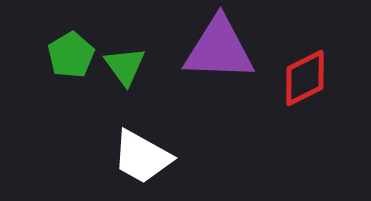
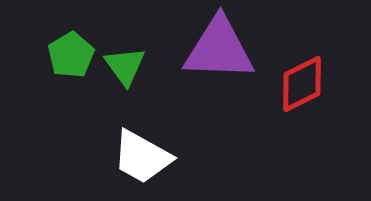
red diamond: moved 3 px left, 6 px down
